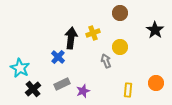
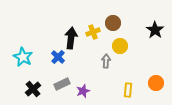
brown circle: moved 7 px left, 10 px down
yellow cross: moved 1 px up
yellow circle: moved 1 px up
gray arrow: rotated 24 degrees clockwise
cyan star: moved 3 px right, 11 px up
